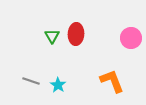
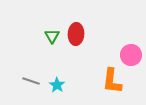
pink circle: moved 17 px down
orange L-shape: rotated 152 degrees counterclockwise
cyan star: moved 1 px left
